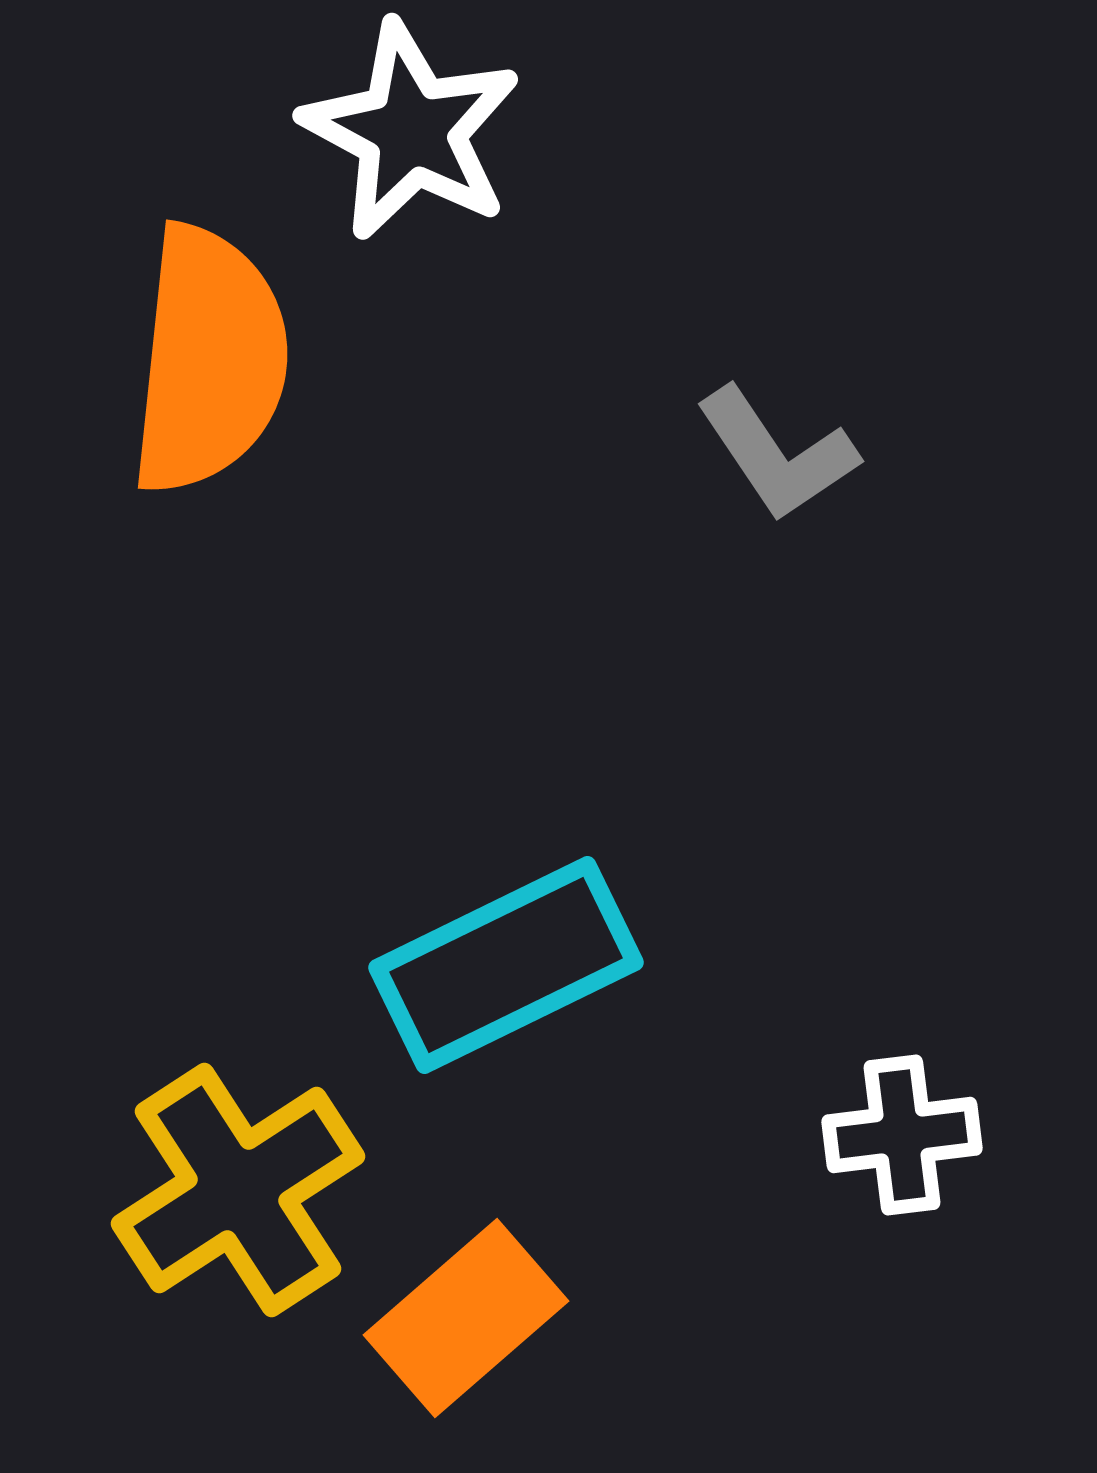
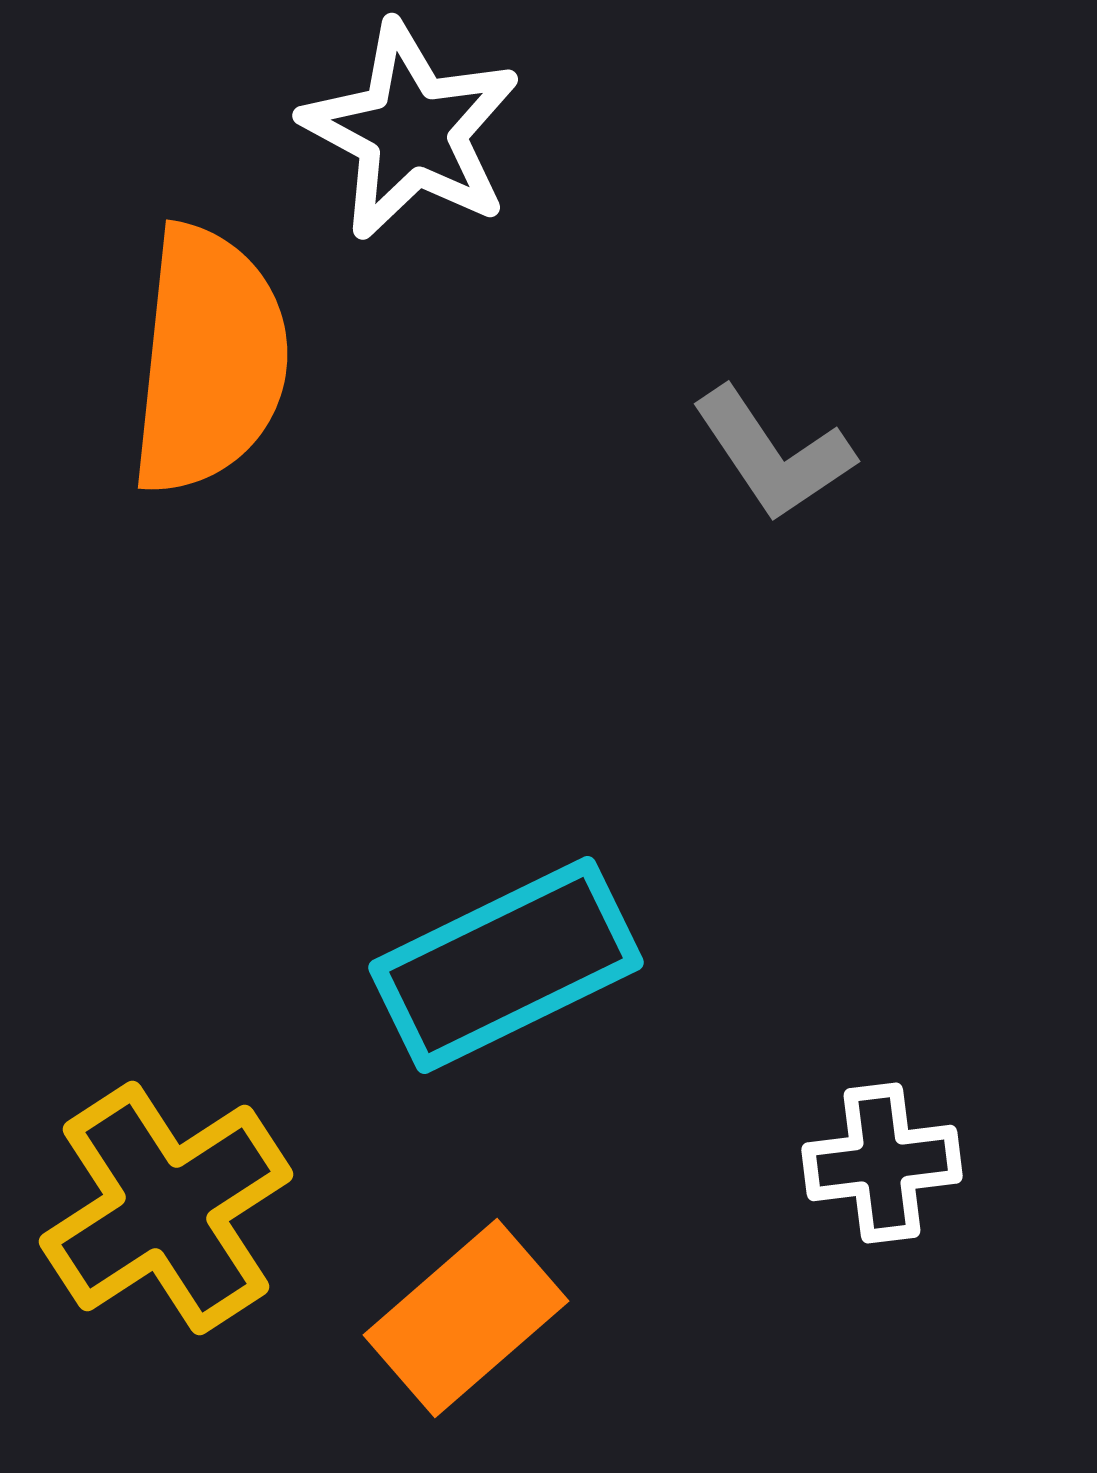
gray L-shape: moved 4 px left
white cross: moved 20 px left, 28 px down
yellow cross: moved 72 px left, 18 px down
